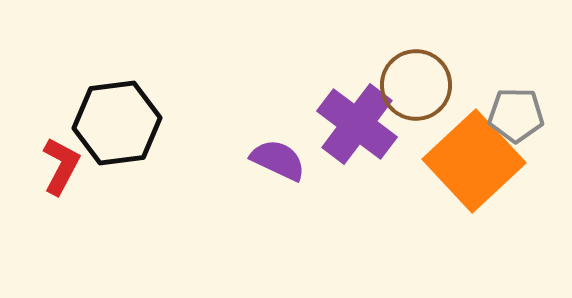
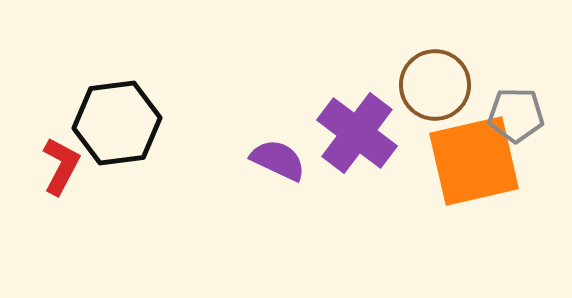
brown circle: moved 19 px right
purple cross: moved 9 px down
orange square: rotated 30 degrees clockwise
